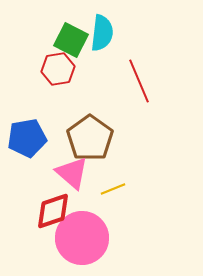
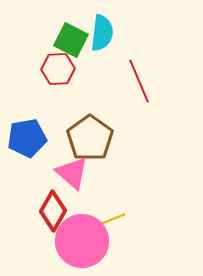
red hexagon: rotated 8 degrees clockwise
yellow line: moved 30 px down
red diamond: rotated 42 degrees counterclockwise
pink circle: moved 3 px down
